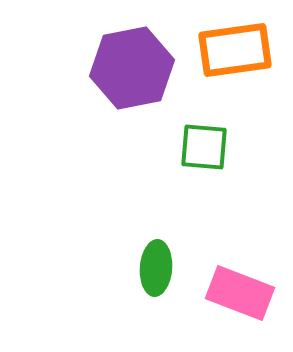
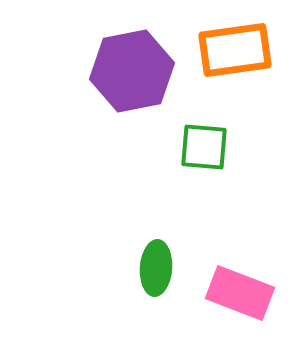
purple hexagon: moved 3 px down
